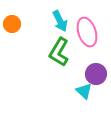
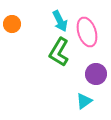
cyan triangle: moved 10 px down; rotated 42 degrees clockwise
